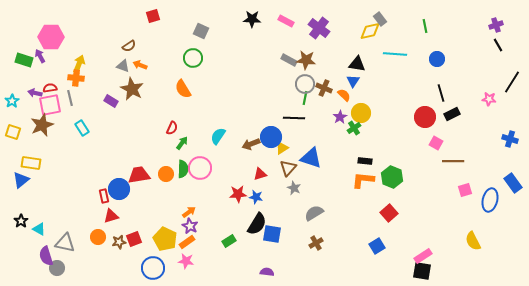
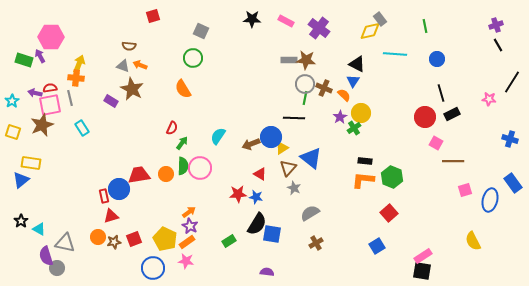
brown semicircle at (129, 46): rotated 40 degrees clockwise
gray rectangle at (289, 60): rotated 28 degrees counterclockwise
black triangle at (357, 64): rotated 18 degrees clockwise
blue triangle at (311, 158): rotated 20 degrees clockwise
green semicircle at (183, 169): moved 3 px up
red triangle at (260, 174): rotated 48 degrees clockwise
gray semicircle at (314, 213): moved 4 px left
brown star at (119, 242): moved 5 px left
